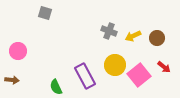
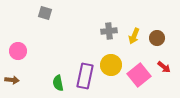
gray cross: rotated 28 degrees counterclockwise
yellow arrow: moved 1 px right; rotated 42 degrees counterclockwise
yellow circle: moved 4 px left
purple rectangle: rotated 40 degrees clockwise
green semicircle: moved 2 px right, 4 px up; rotated 14 degrees clockwise
